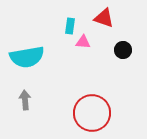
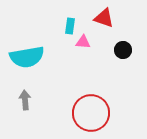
red circle: moved 1 px left
